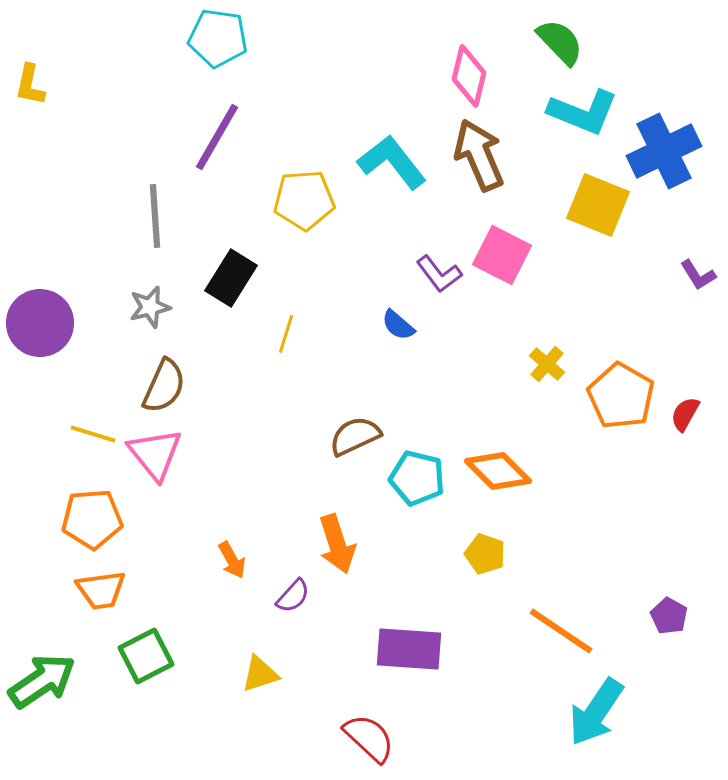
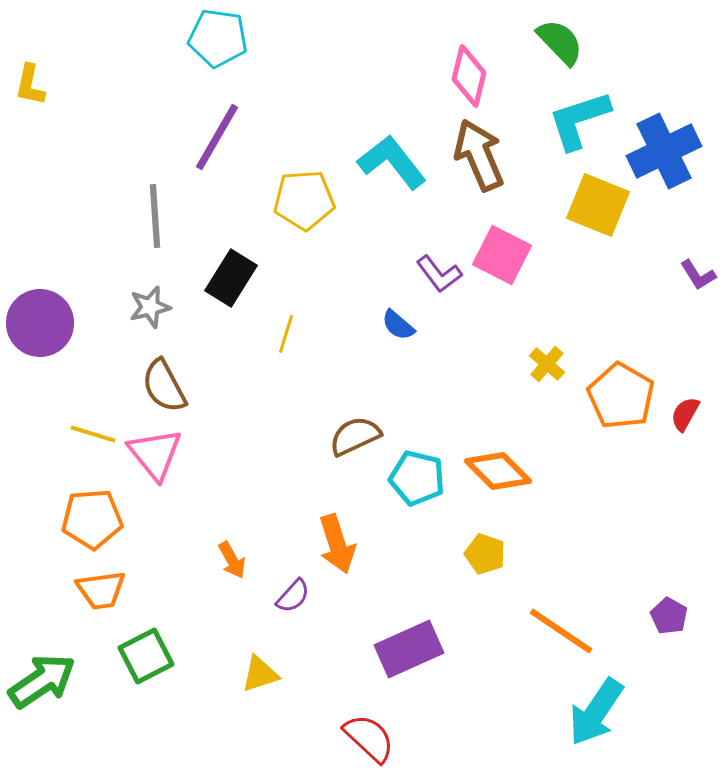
cyan L-shape at (583, 112): moved 4 px left, 8 px down; rotated 140 degrees clockwise
brown semicircle at (164, 386): rotated 128 degrees clockwise
purple rectangle at (409, 649): rotated 28 degrees counterclockwise
